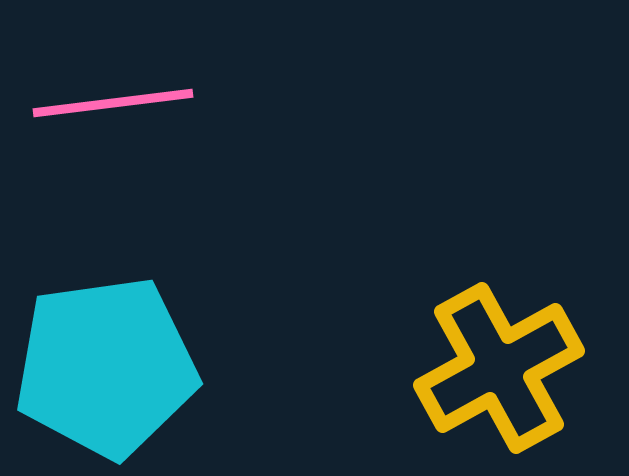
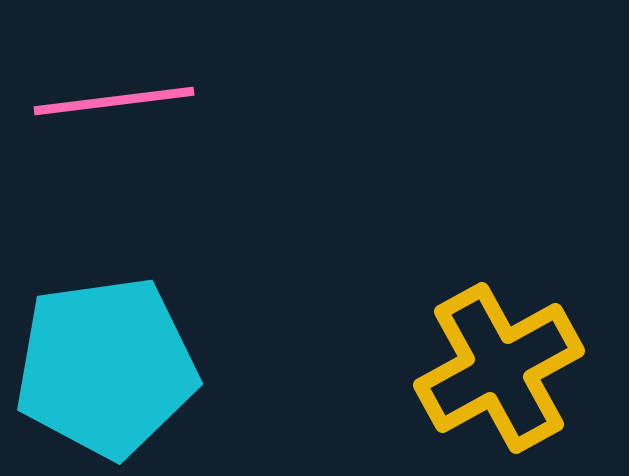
pink line: moved 1 px right, 2 px up
